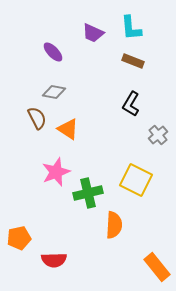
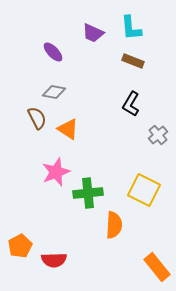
yellow square: moved 8 px right, 10 px down
green cross: rotated 8 degrees clockwise
orange pentagon: moved 1 px right, 8 px down; rotated 15 degrees counterclockwise
